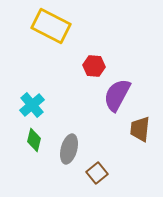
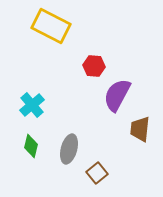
green diamond: moved 3 px left, 6 px down
